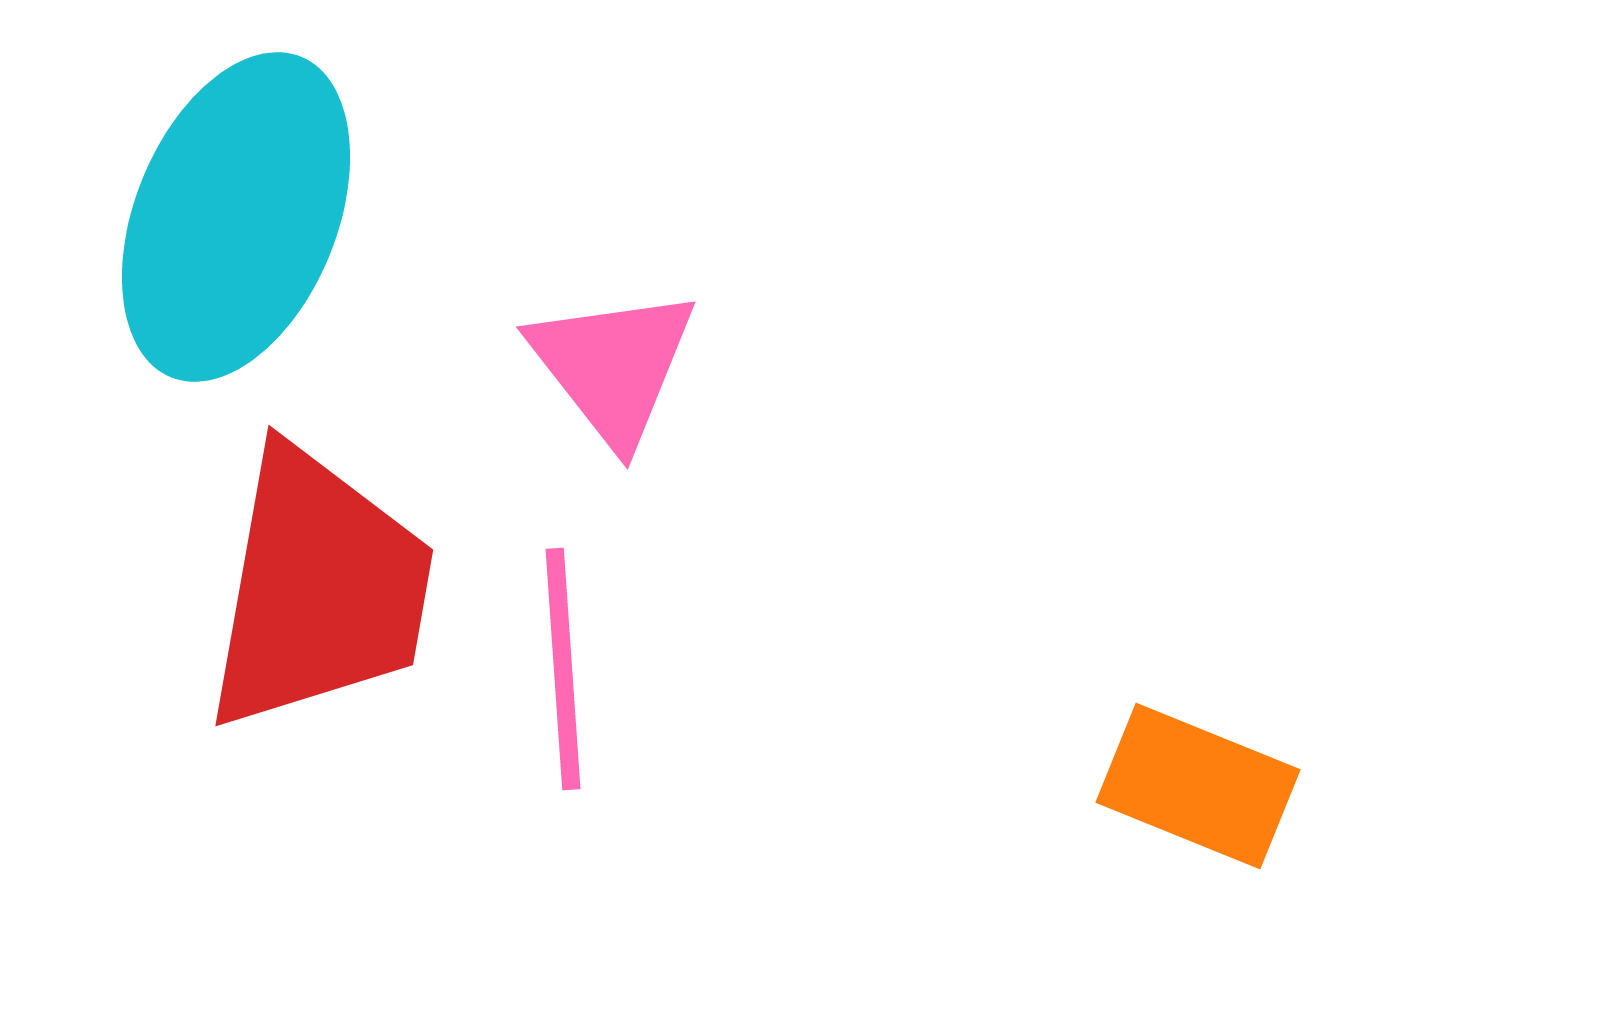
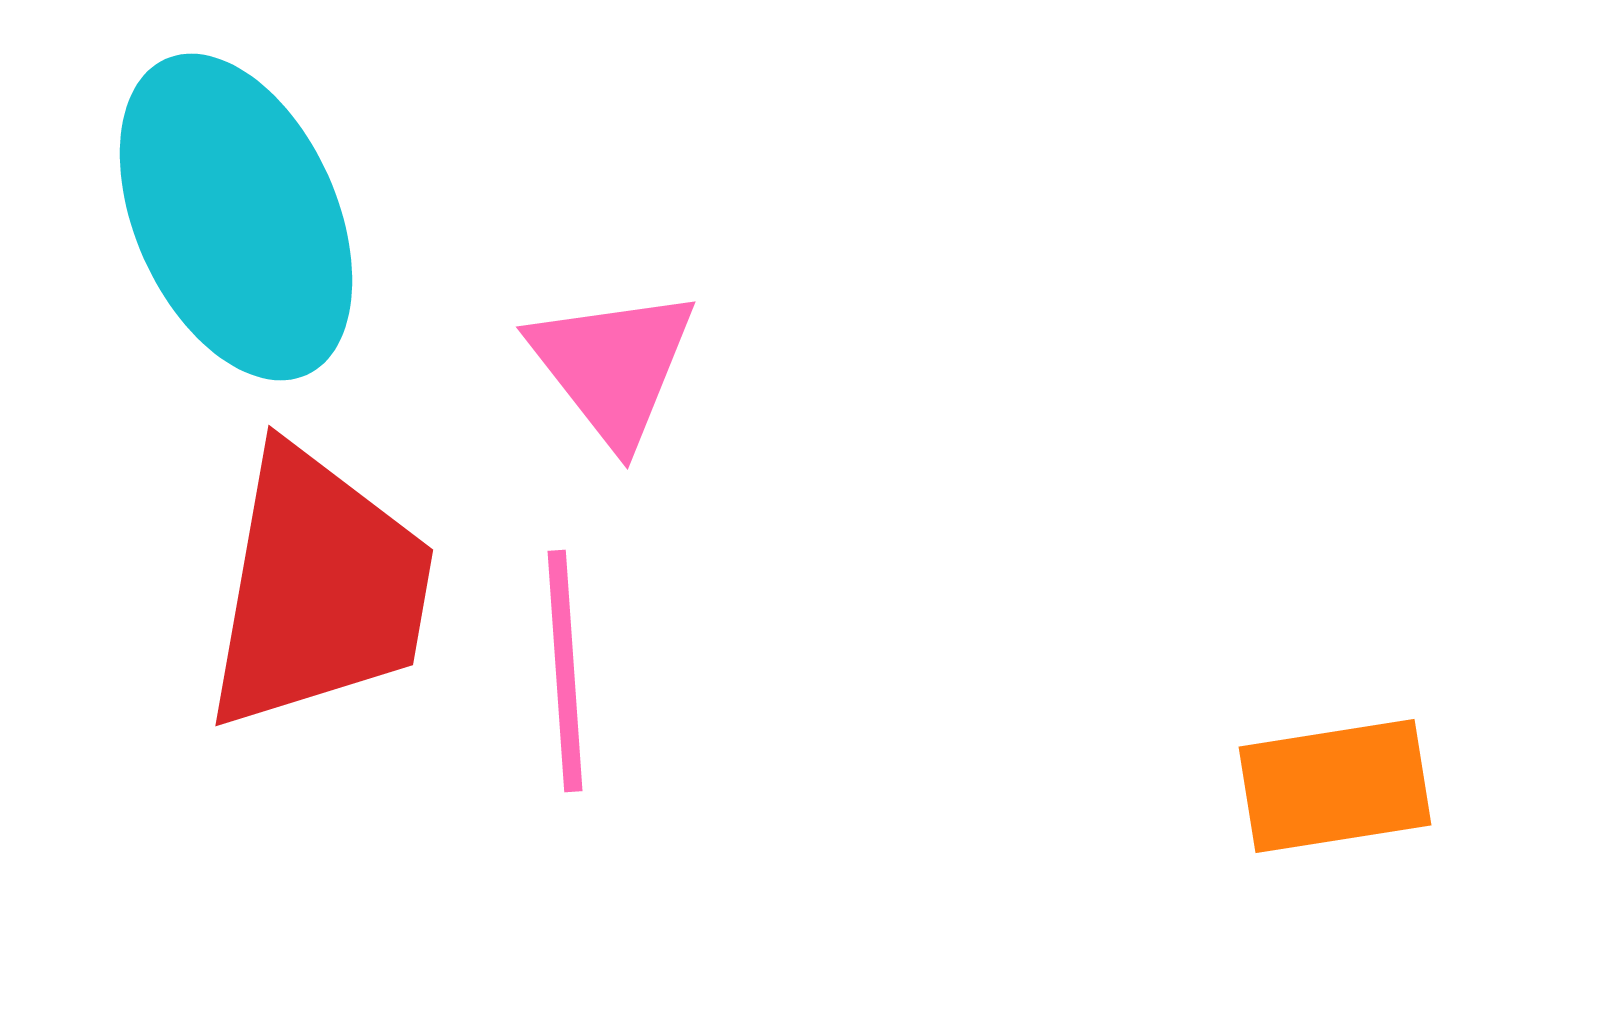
cyan ellipse: rotated 46 degrees counterclockwise
pink line: moved 2 px right, 2 px down
orange rectangle: moved 137 px right; rotated 31 degrees counterclockwise
